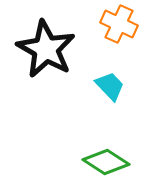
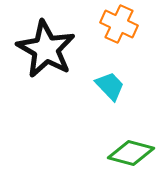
green diamond: moved 25 px right, 9 px up; rotated 18 degrees counterclockwise
